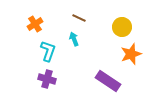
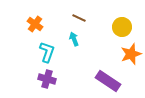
orange cross: rotated 21 degrees counterclockwise
cyan L-shape: moved 1 px left, 1 px down
